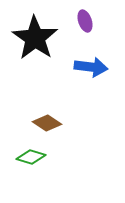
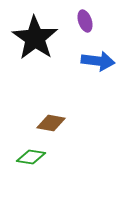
blue arrow: moved 7 px right, 6 px up
brown diamond: moved 4 px right; rotated 24 degrees counterclockwise
green diamond: rotated 8 degrees counterclockwise
